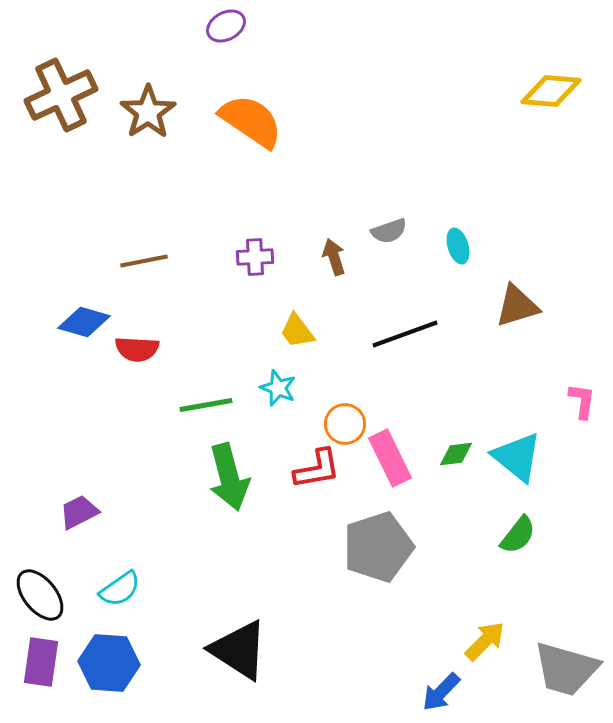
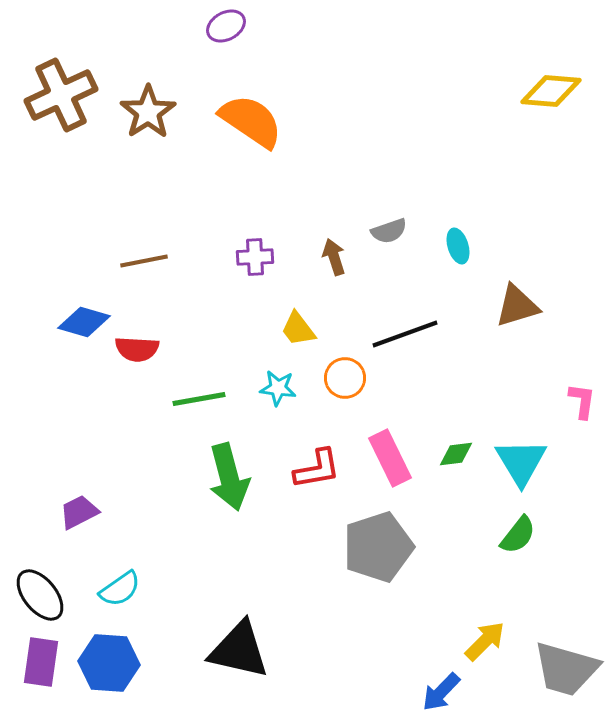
yellow trapezoid: moved 1 px right, 2 px up
cyan star: rotated 15 degrees counterclockwise
green line: moved 7 px left, 6 px up
orange circle: moved 46 px up
cyan triangle: moved 4 px right, 5 px down; rotated 20 degrees clockwise
black triangle: rotated 20 degrees counterclockwise
